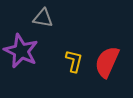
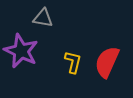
yellow L-shape: moved 1 px left, 1 px down
